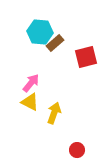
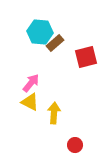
yellow arrow: rotated 15 degrees counterclockwise
red circle: moved 2 px left, 5 px up
